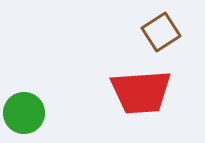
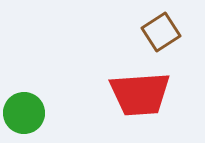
red trapezoid: moved 1 px left, 2 px down
